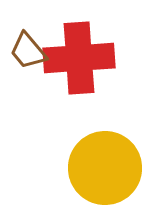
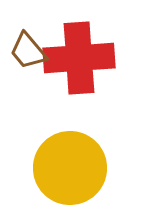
yellow circle: moved 35 px left
